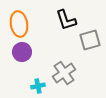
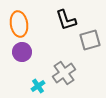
cyan cross: rotated 24 degrees counterclockwise
